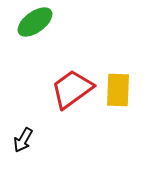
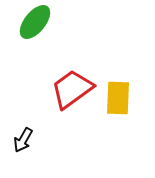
green ellipse: rotated 15 degrees counterclockwise
yellow rectangle: moved 8 px down
